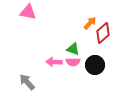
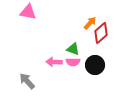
red diamond: moved 2 px left
gray arrow: moved 1 px up
